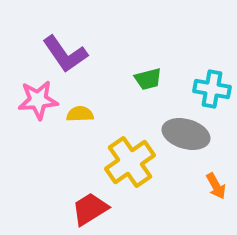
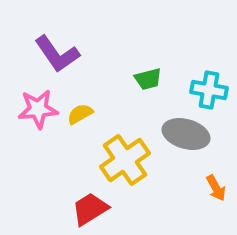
purple L-shape: moved 8 px left
cyan cross: moved 3 px left, 1 px down
pink star: moved 9 px down
yellow semicircle: rotated 28 degrees counterclockwise
yellow cross: moved 5 px left, 2 px up
orange arrow: moved 2 px down
